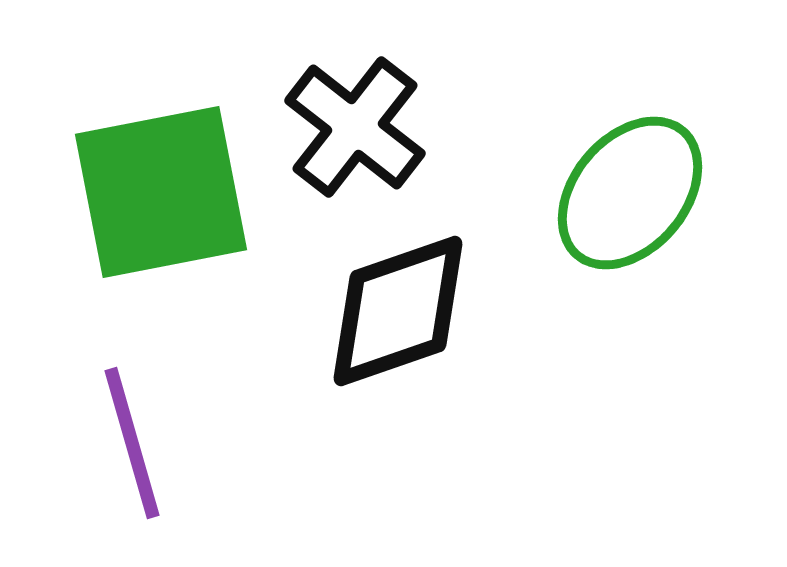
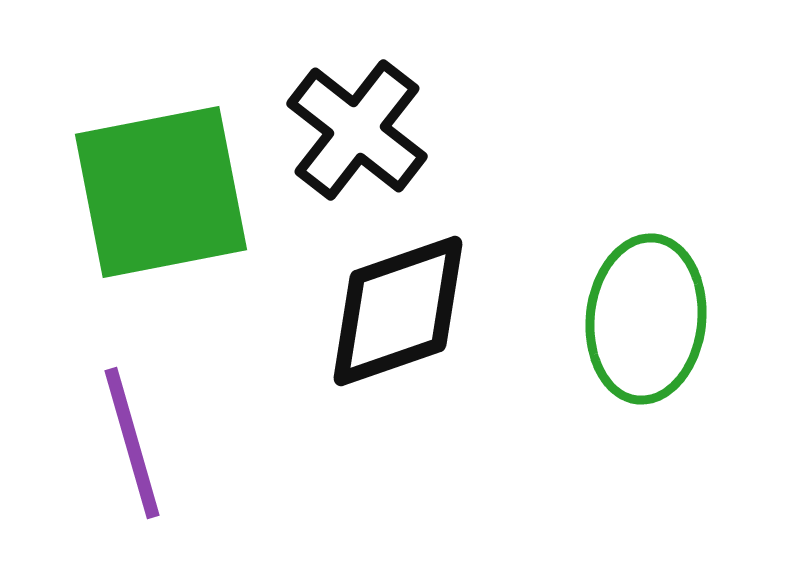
black cross: moved 2 px right, 3 px down
green ellipse: moved 16 px right, 126 px down; rotated 34 degrees counterclockwise
